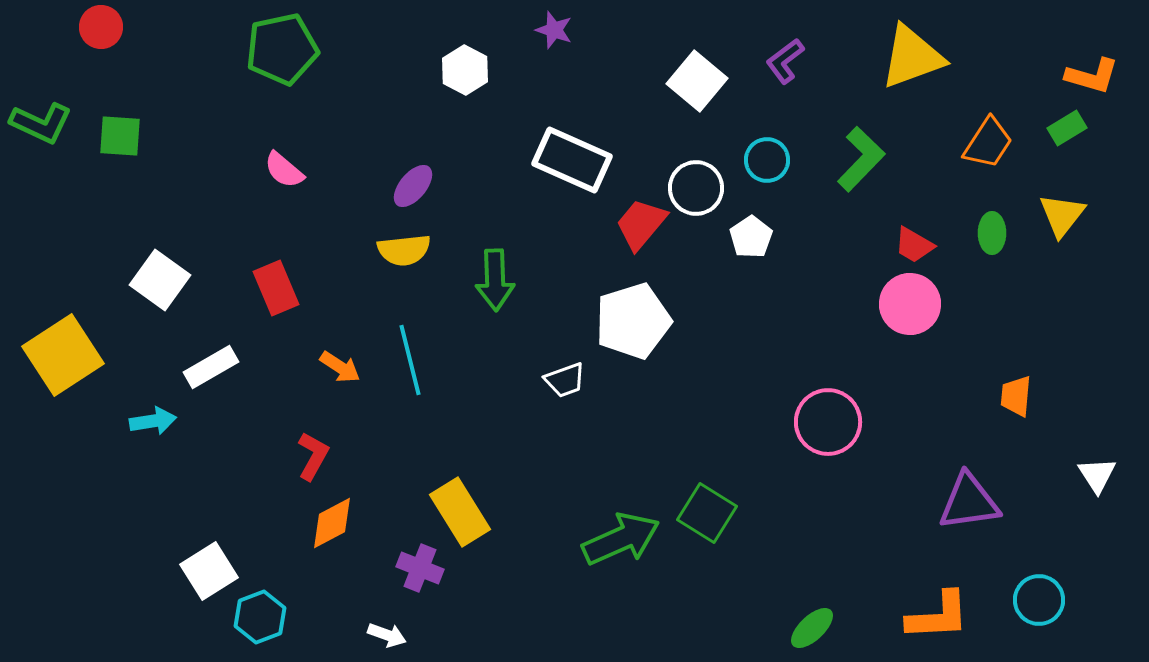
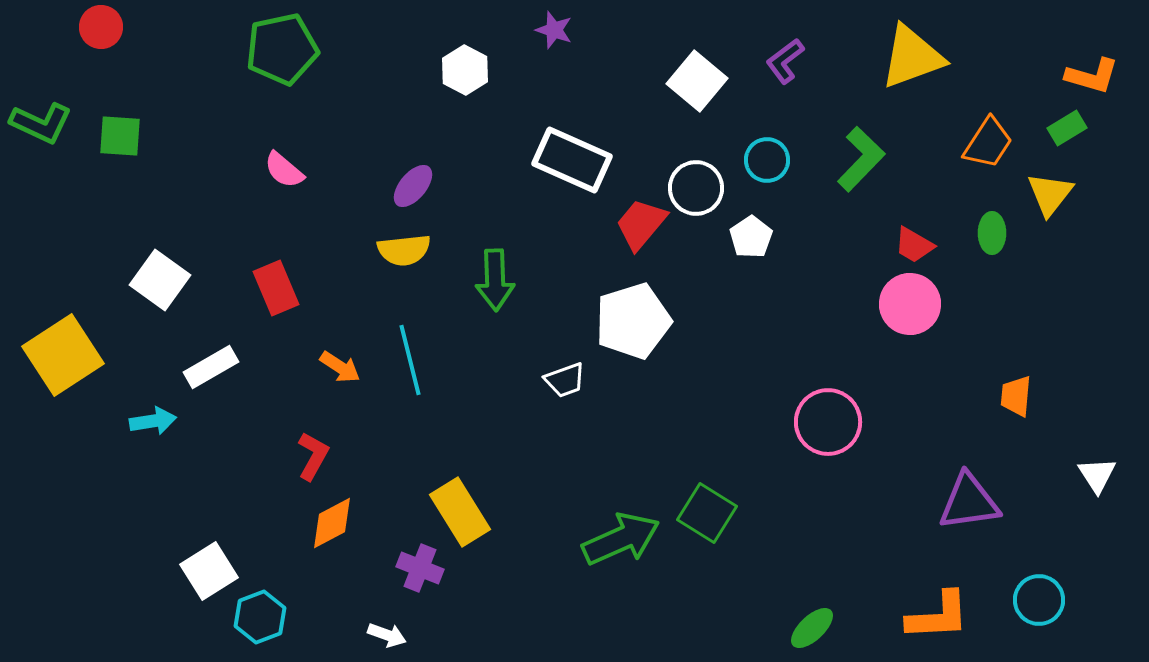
yellow triangle at (1062, 215): moved 12 px left, 21 px up
